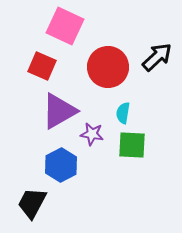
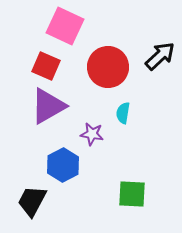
black arrow: moved 3 px right, 1 px up
red square: moved 4 px right
purple triangle: moved 11 px left, 5 px up
green square: moved 49 px down
blue hexagon: moved 2 px right
black trapezoid: moved 2 px up
